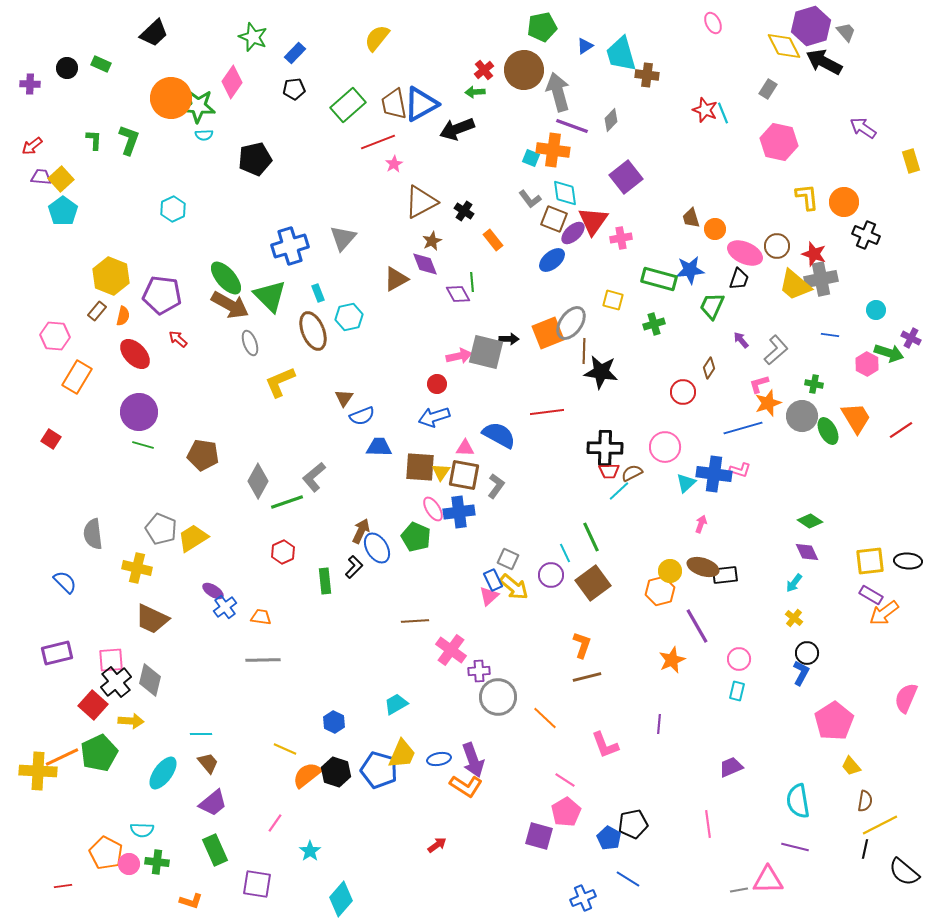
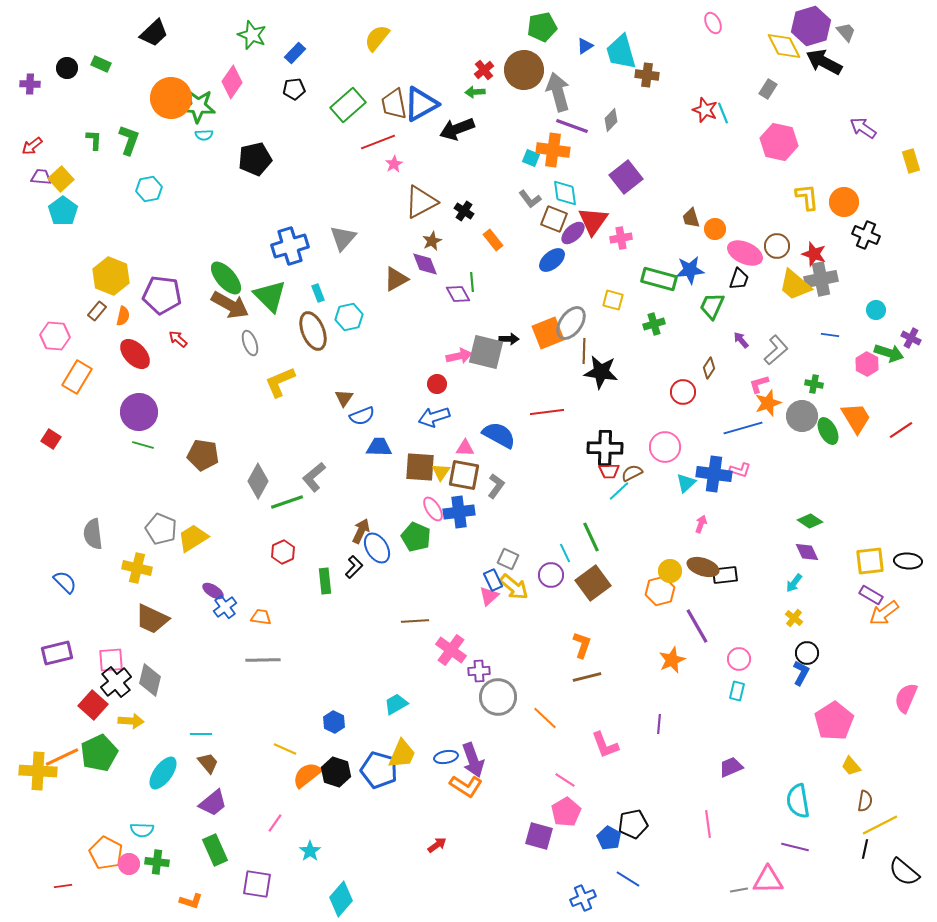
green star at (253, 37): moved 1 px left, 2 px up
cyan trapezoid at (621, 54): moved 2 px up
cyan hexagon at (173, 209): moved 24 px left, 20 px up; rotated 15 degrees clockwise
blue ellipse at (439, 759): moved 7 px right, 2 px up
